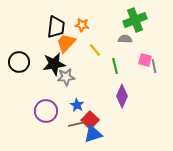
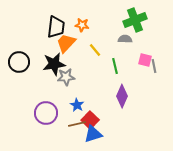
purple circle: moved 2 px down
